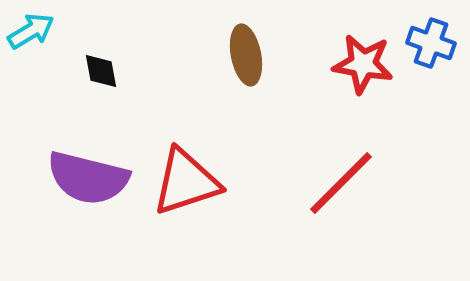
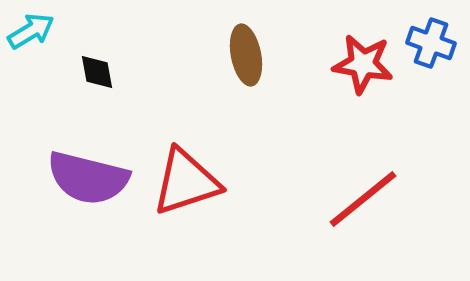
black diamond: moved 4 px left, 1 px down
red line: moved 22 px right, 16 px down; rotated 6 degrees clockwise
